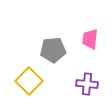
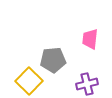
gray pentagon: moved 10 px down
purple cross: rotated 20 degrees counterclockwise
